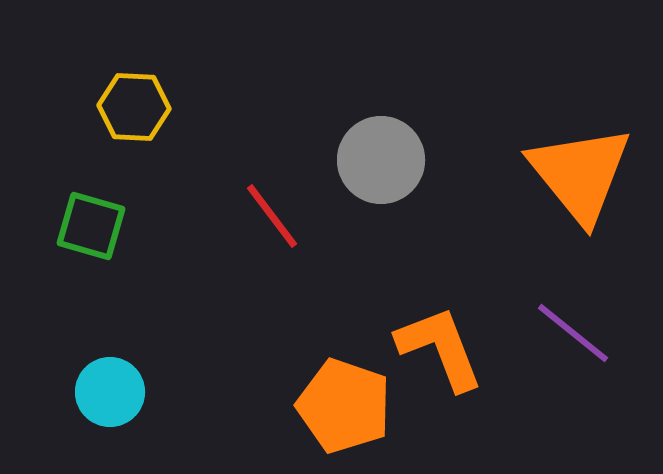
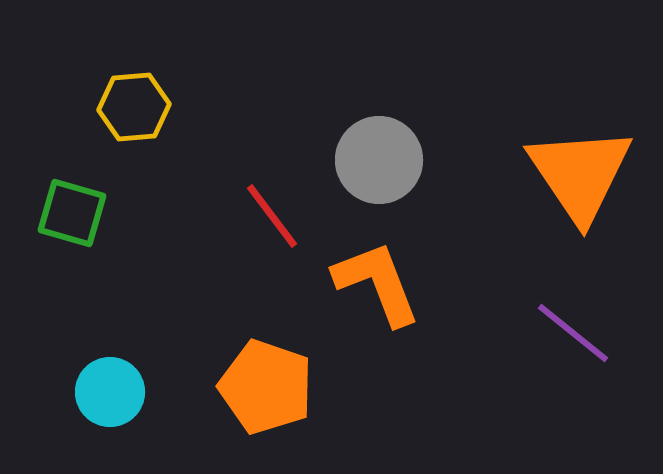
yellow hexagon: rotated 8 degrees counterclockwise
gray circle: moved 2 px left
orange triangle: rotated 5 degrees clockwise
green square: moved 19 px left, 13 px up
orange L-shape: moved 63 px left, 65 px up
orange pentagon: moved 78 px left, 19 px up
